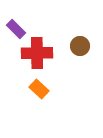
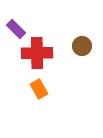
brown circle: moved 2 px right
orange rectangle: rotated 18 degrees clockwise
